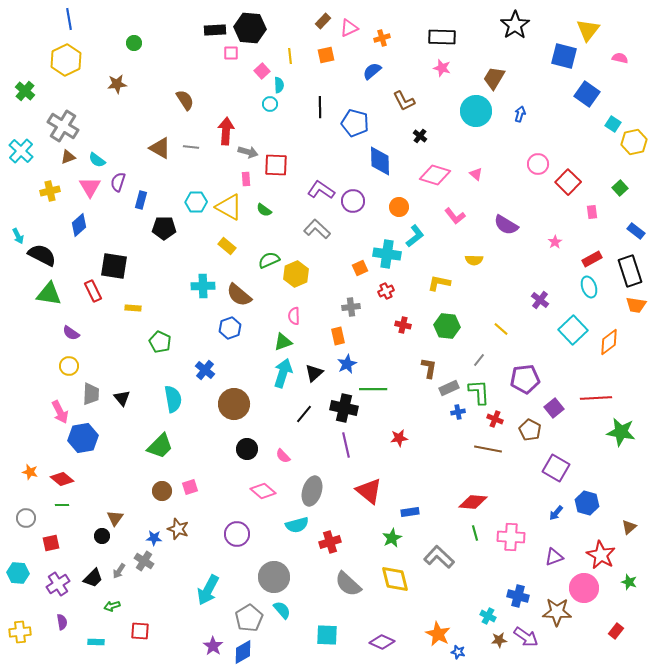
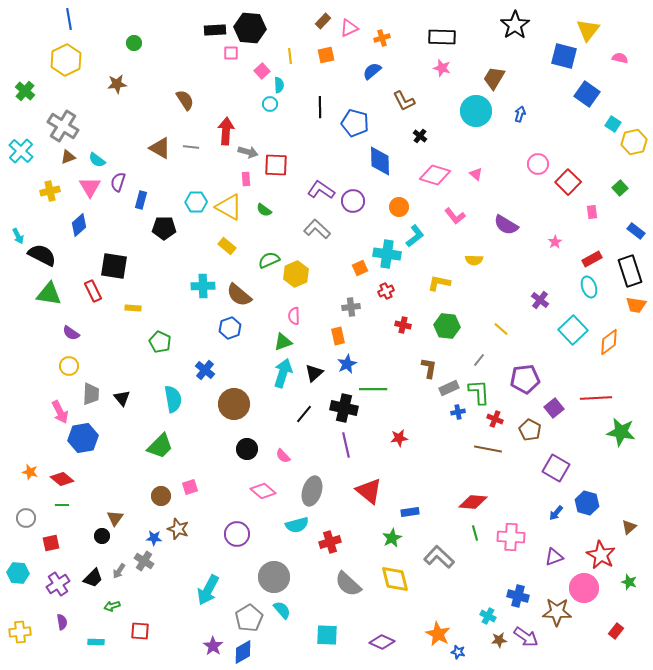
brown circle at (162, 491): moved 1 px left, 5 px down
